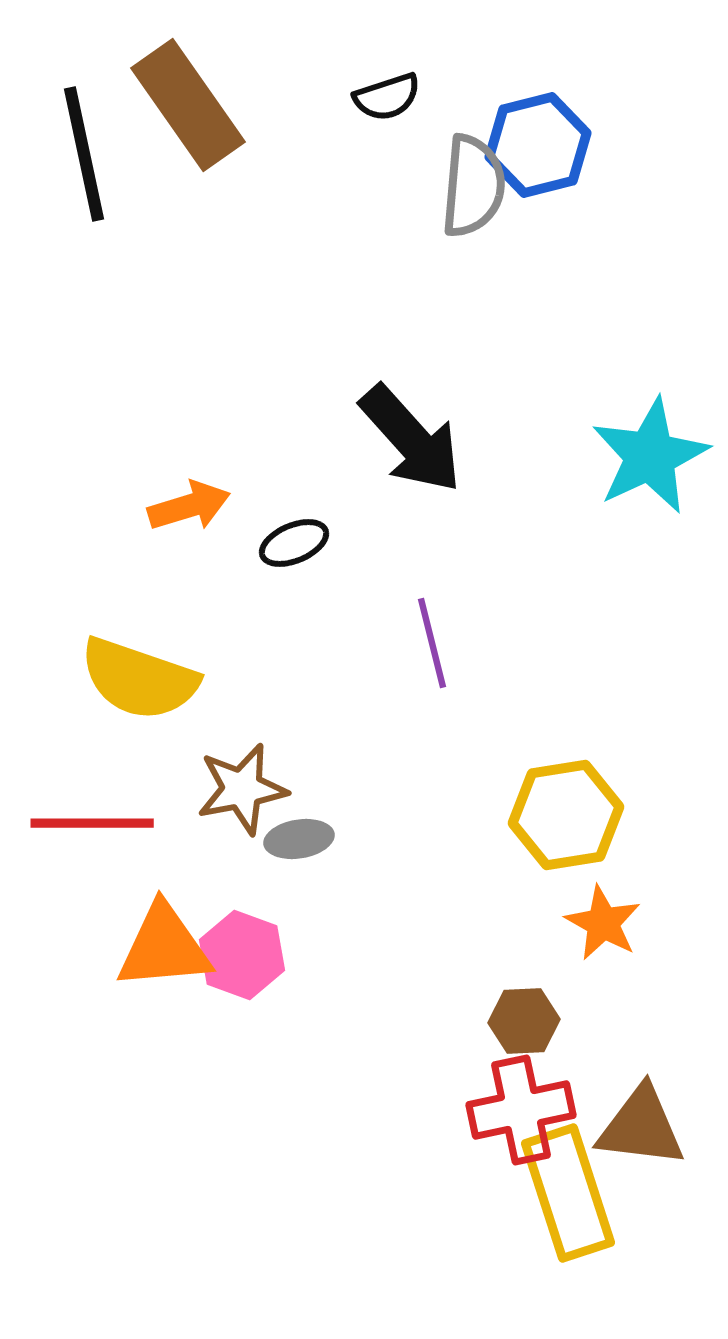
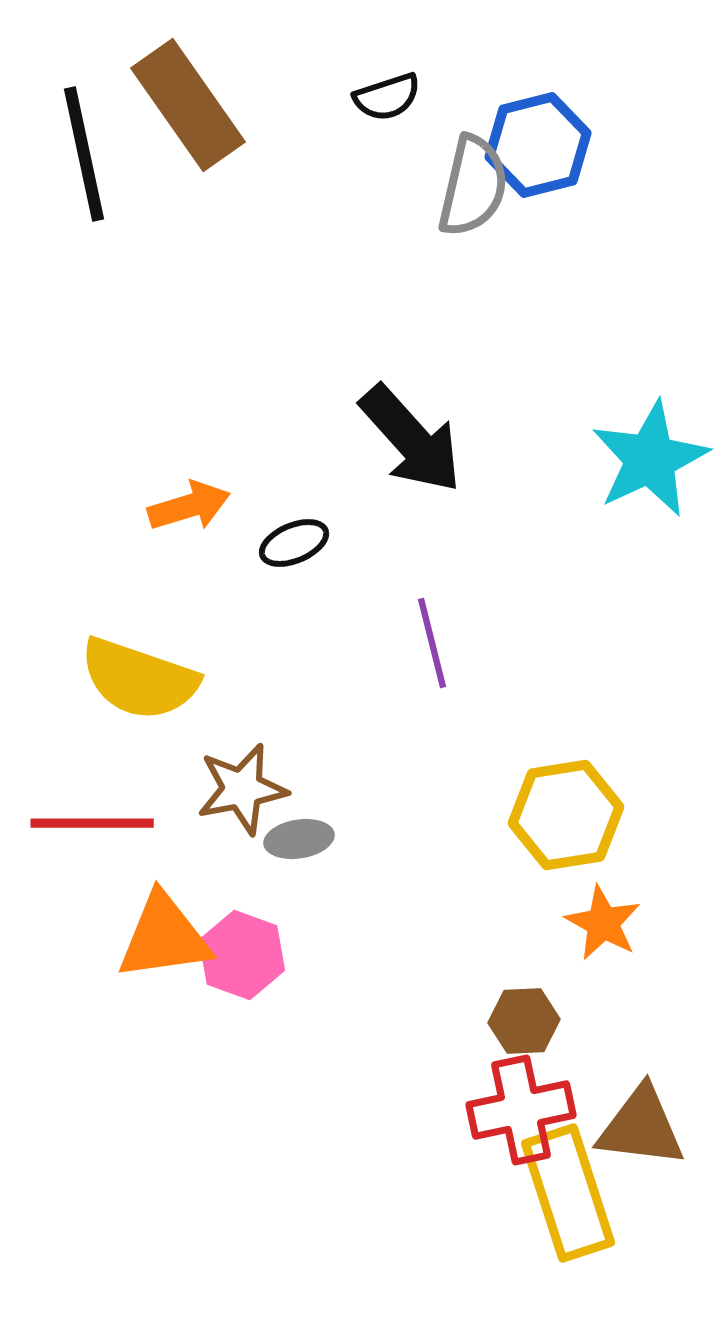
gray semicircle: rotated 8 degrees clockwise
cyan star: moved 3 px down
orange triangle: moved 10 px up; rotated 3 degrees counterclockwise
